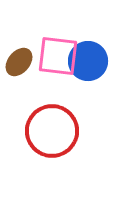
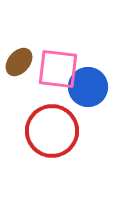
pink square: moved 13 px down
blue circle: moved 26 px down
